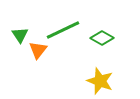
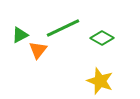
green line: moved 2 px up
green triangle: rotated 36 degrees clockwise
